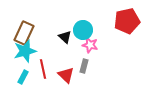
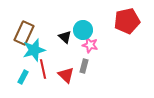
cyan star: moved 9 px right, 1 px up
